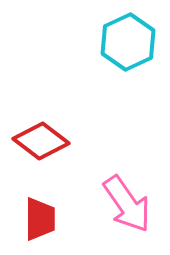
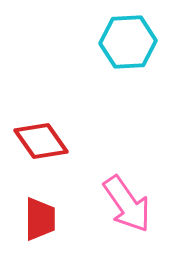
cyan hexagon: rotated 22 degrees clockwise
red diamond: rotated 18 degrees clockwise
